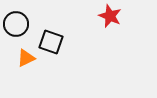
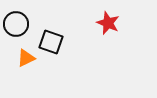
red star: moved 2 px left, 7 px down
